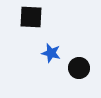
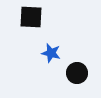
black circle: moved 2 px left, 5 px down
